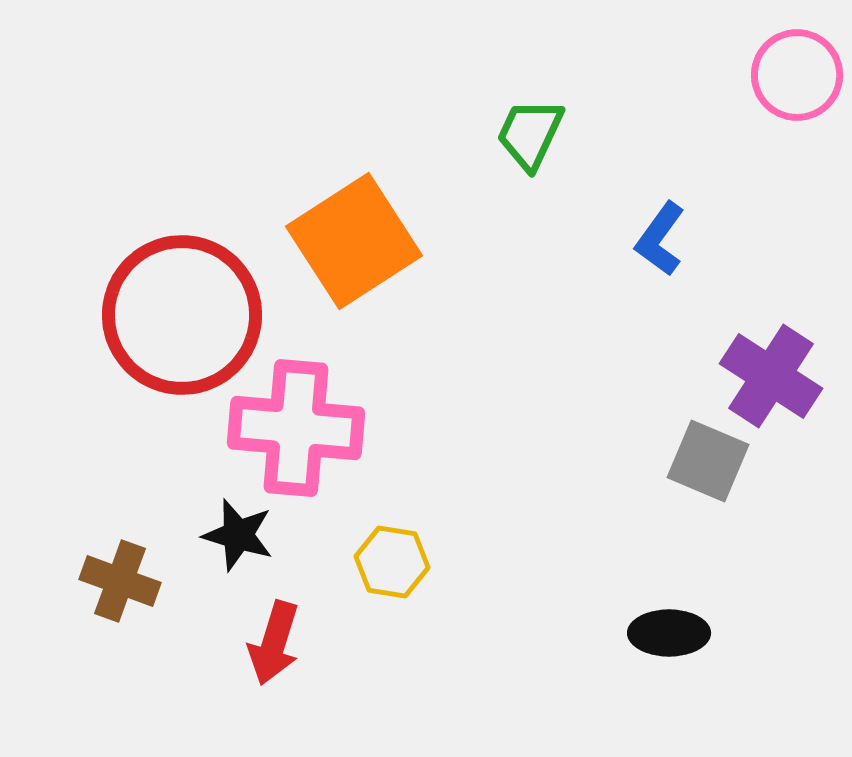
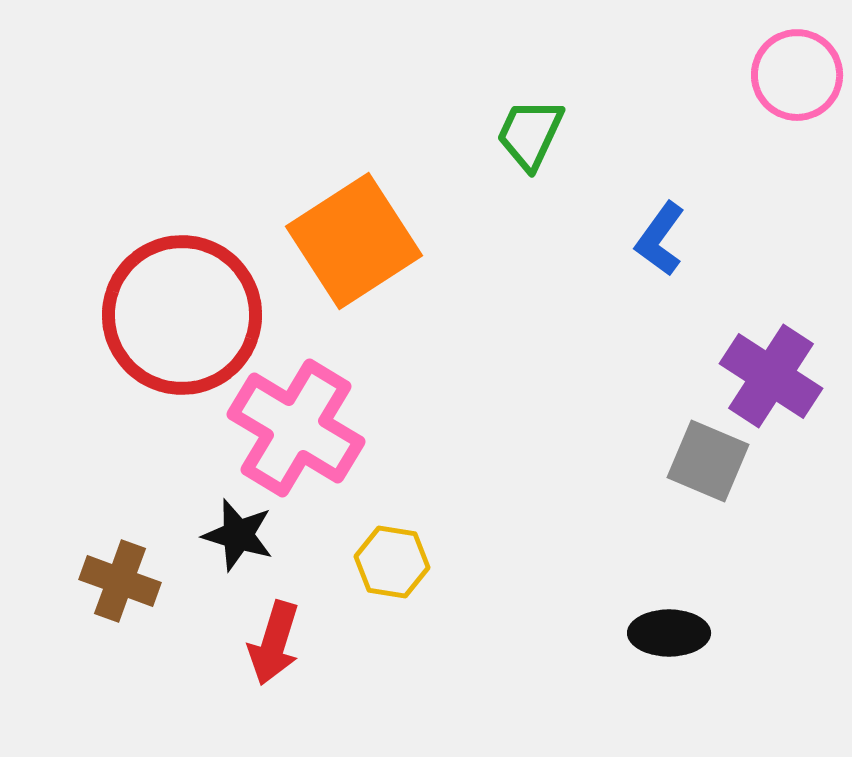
pink cross: rotated 26 degrees clockwise
